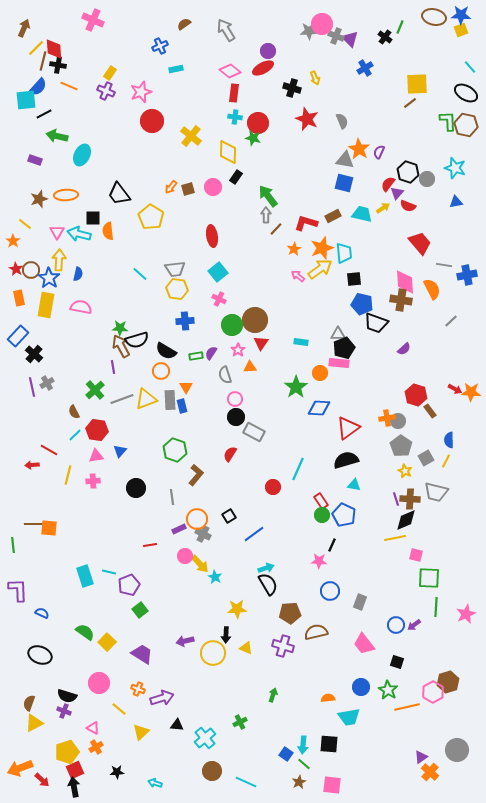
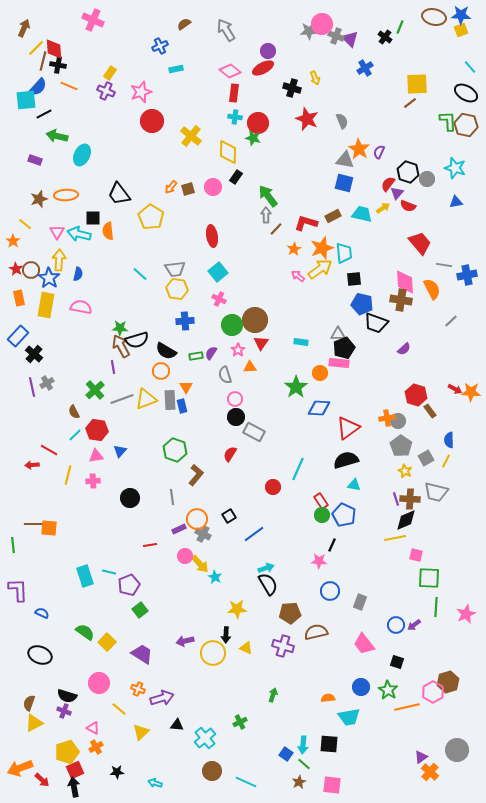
black circle at (136, 488): moved 6 px left, 10 px down
